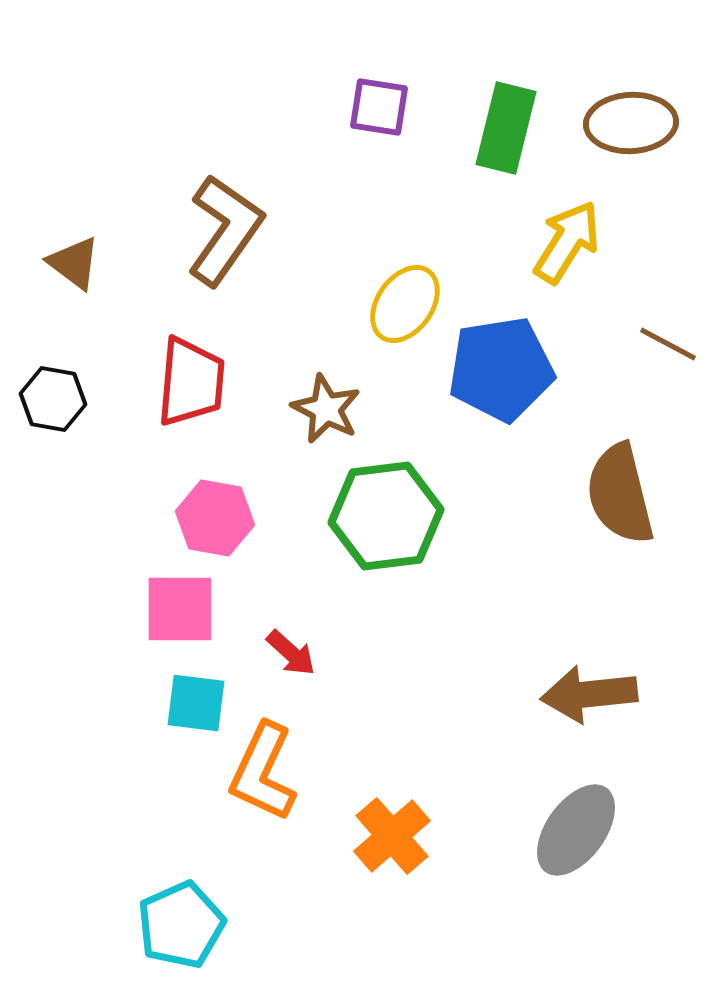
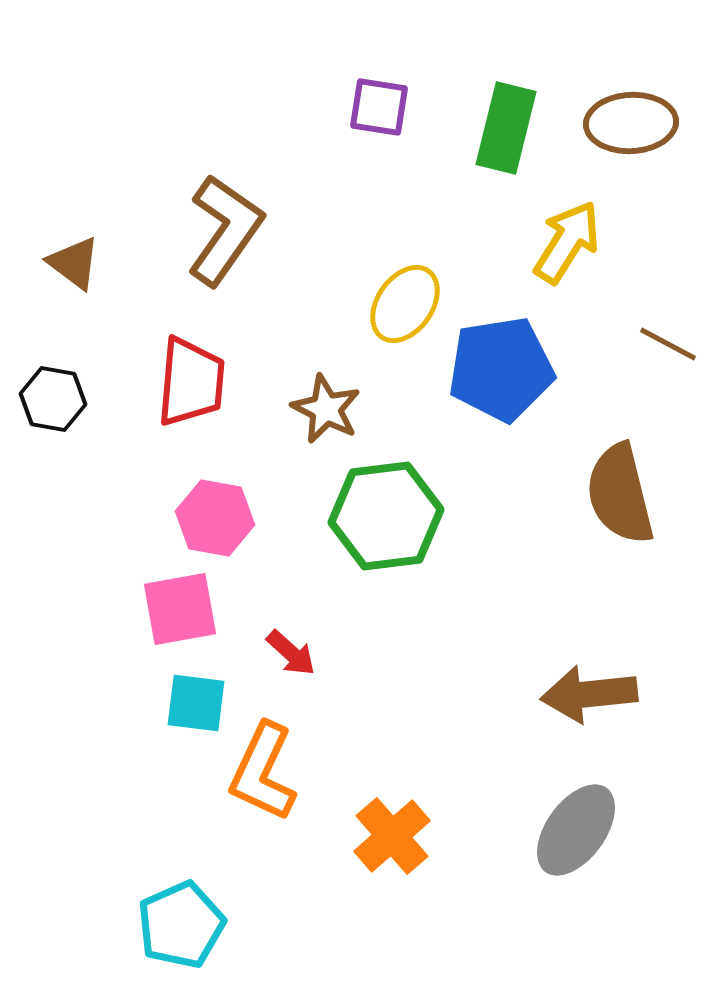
pink square: rotated 10 degrees counterclockwise
